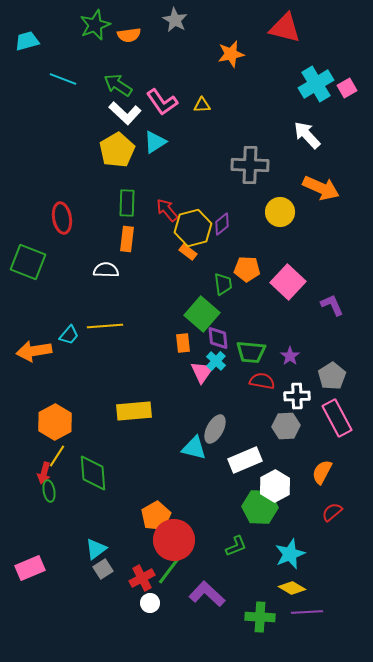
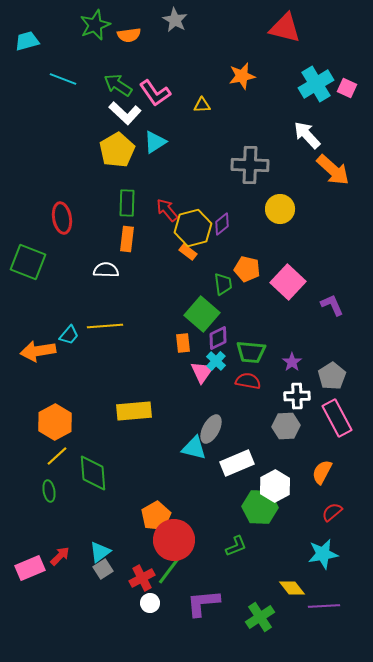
orange star at (231, 54): moved 11 px right, 22 px down
pink square at (347, 88): rotated 36 degrees counterclockwise
pink L-shape at (162, 102): moved 7 px left, 9 px up
orange arrow at (321, 188): moved 12 px right, 18 px up; rotated 18 degrees clockwise
yellow circle at (280, 212): moved 3 px up
orange pentagon at (247, 269): rotated 10 degrees clockwise
purple diamond at (218, 338): rotated 70 degrees clockwise
orange arrow at (34, 351): moved 4 px right
purple star at (290, 356): moved 2 px right, 6 px down
red semicircle at (262, 381): moved 14 px left
gray ellipse at (215, 429): moved 4 px left
yellow line at (57, 456): rotated 15 degrees clockwise
white rectangle at (245, 460): moved 8 px left, 3 px down
red arrow at (44, 473): moved 16 px right, 83 px down; rotated 150 degrees counterclockwise
cyan triangle at (96, 549): moved 4 px right, 3 px down
cyan star at (290, 554): moved 33 px right; rotated 12 degrees clockwise
yellow diamond at (292, 588): rotated 20 degrees clockwise
purple L-shape at (207, 594): moved 4 px left, 9 px down; rotated 48 degrees counterclockwise
purple line at (307, 612): moved 17 px right, 6 px up
green cross at (260, 617): rotated 36 degrees counterclockwise
